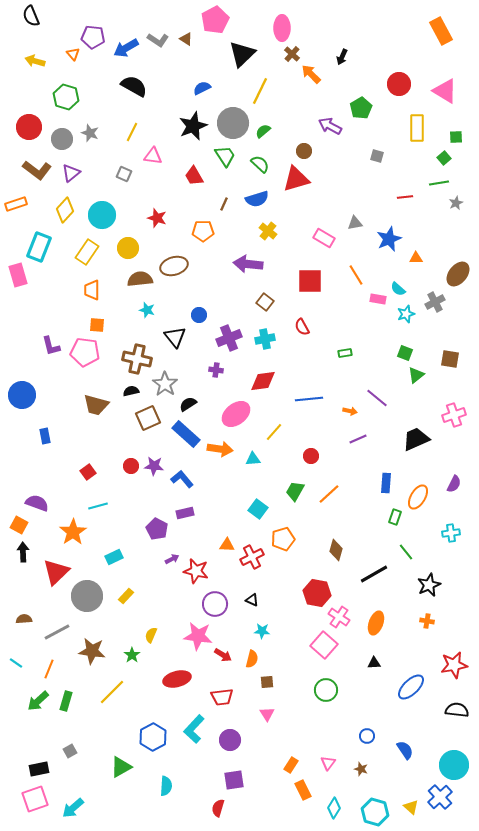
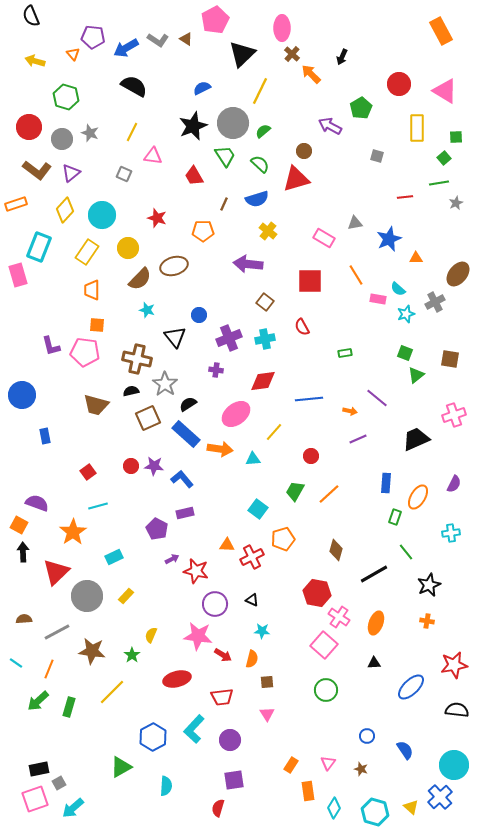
brown semicircle at (140, 279): rotated 140 degrees clockwise
green rectangle at (66, 701): moved 3 px right, 6 px down
gray square at (70, 751): moved 11 px left, 32 px down
orange rectangle at (303, 790): moved 5 px right, 1 px down; rotated 18 degrees clockwise
